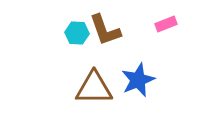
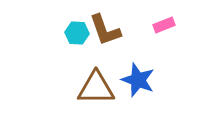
pink rectangle: moved 2 px left, 1 px down
blue star: rotated 28 degrees counterclockwise
brown triangle: moved 2 px right
